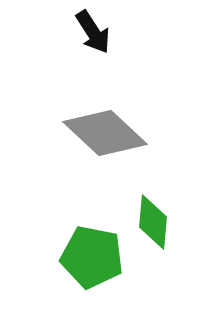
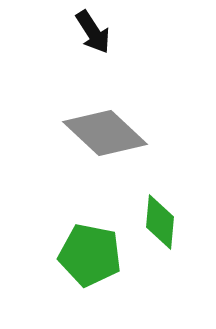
green diamond: moved 7 px right
green pentagon: moved 2 px left, 2 px up
